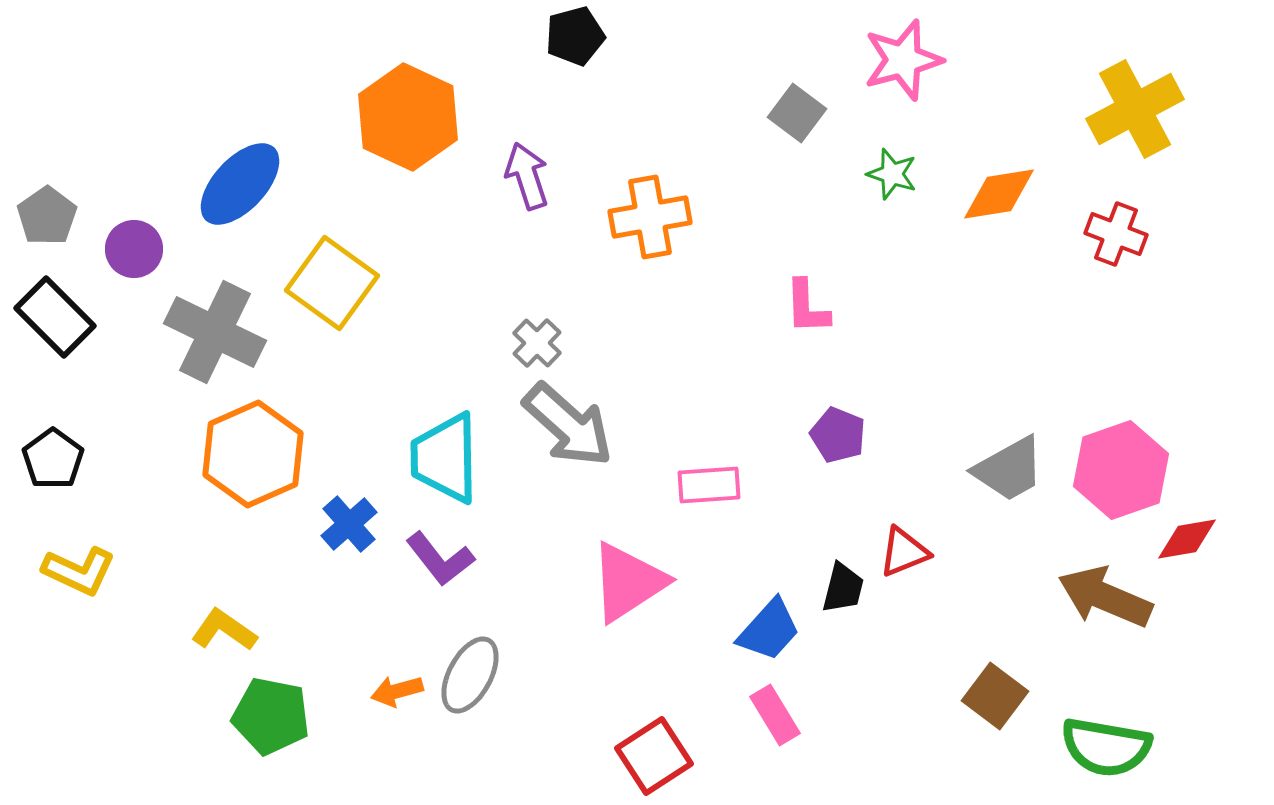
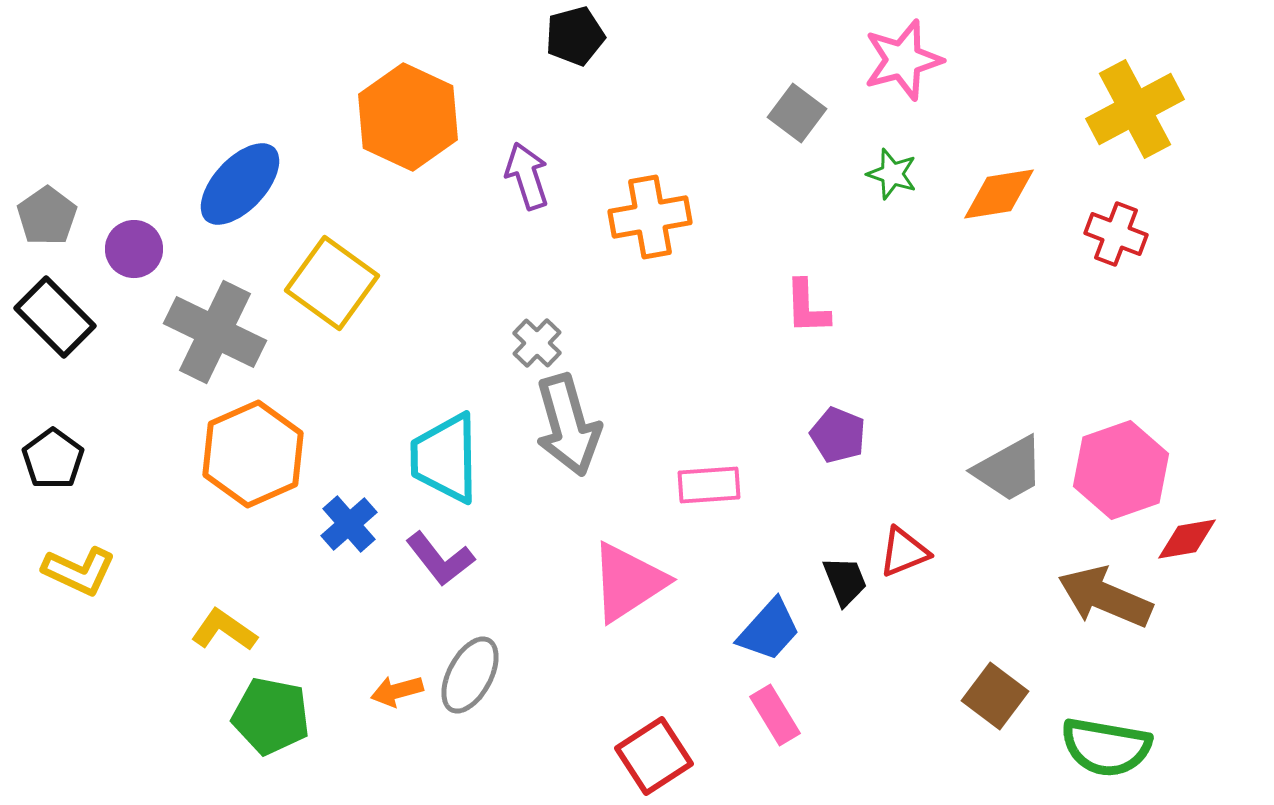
gray arrow at (568, 425): rotated 32 degrees clockwise
black trapezoid at (843, 588): moved 2 px right, 7 px up; rotated 36 degrees counterclockwise
